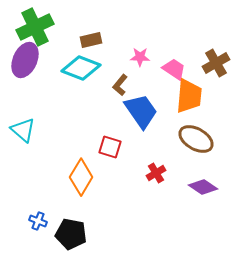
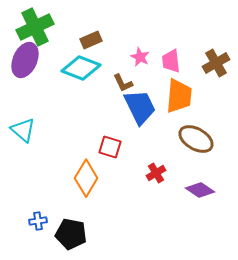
brown rectangle: rotated 10 degrees counterclockwise
pink star: rotated 24 degrees clockwise
pink trapezoid: moved 3 px left, 8 px up; rotated 130 degrees counterclockwise
brown L-shape: moved 3 px right, 2 px up; rotated 65 degrees counterclockwise
orange trapezoid: moved 10 px left
blue trapezoid: moved 1 px left, 4 px up; rotated 9 degrees clockwise
orange diamond: moved 5 px right, 1 px down
purple diamond: moved 3 px left, 3 px down
blue cross: rotated 30 degrees counterclockwise
